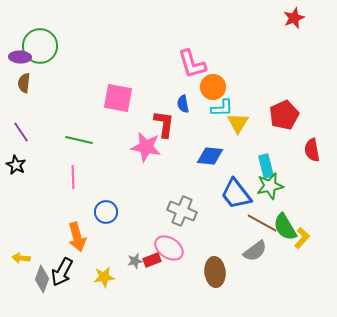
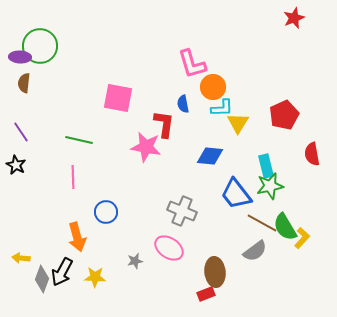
red semicircle: moved 4 px down
red rectangle: moved 54 px right, 34 px down
yellow star: moved 9 px left; rotated 10 degrees clockwise
